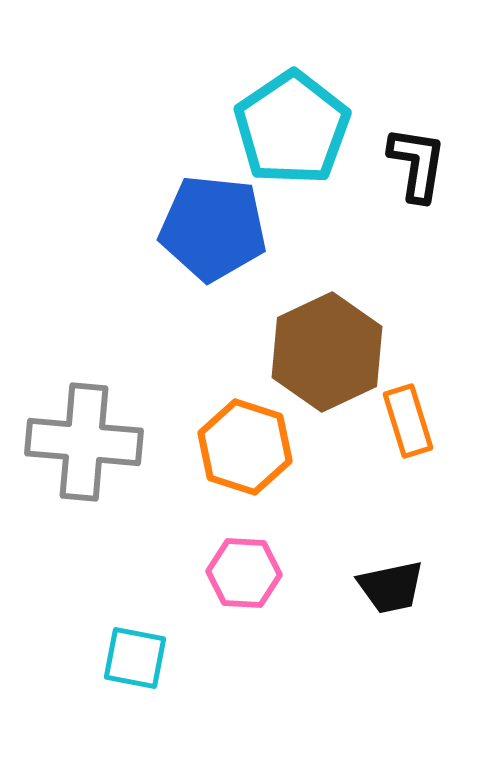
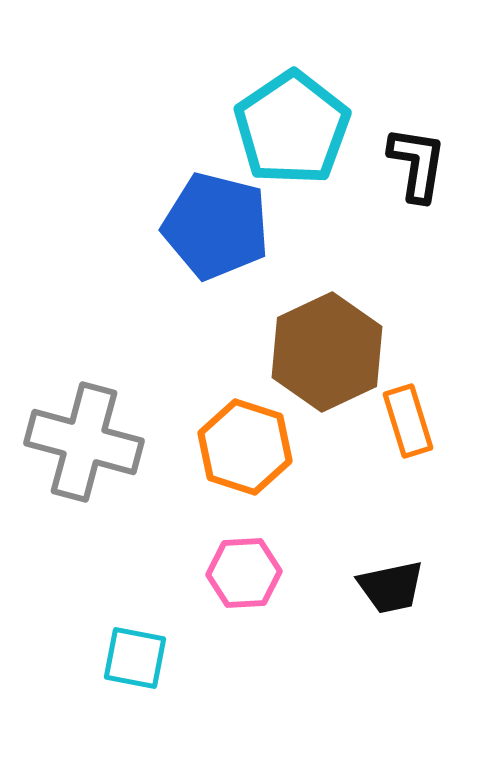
blue pentagon: moved 3 px right, 2 px up; rotated 8 degrees clockwise
gray cross: rotated 10 degrees clockwise
pink hexagon: rotated 6 degrees counterclockwise
